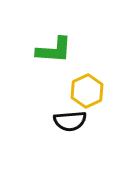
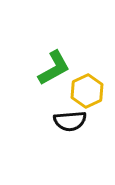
green L-shape: moved 18 px down; rotated 33 degrees counterclockwise
